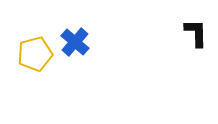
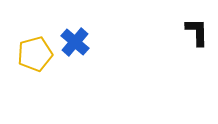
black L-shape: moved 1 px right, 1 px up
